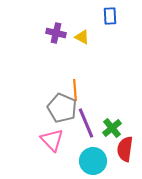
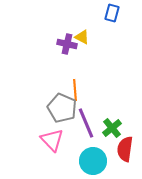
blue rectangle: moved 2 px right, 3 px up; rotated 18 degrees clockwise
purple cross: moved 11 px right, 11 px down
